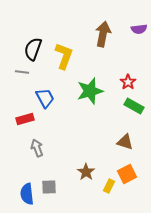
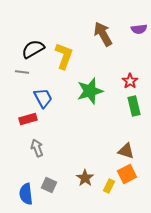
brown arrow: rotated 40 degrees counterclockwise
black semicircle: rotated 40 degrees clockwise
red star: moved 2 px right, 1 px up
blue trapezoid: moved 2 px left
green rectangle: rotated 48 degrees clockwise
red rectangle: moved 3 px right
brown triangle: moved 1 px right, 9 px down
brown star: moved 1 px left, 6 px down
gray square: moved 2 px up; rotated 28 degrees clockwise
blue semicircle: moved 1 px left
